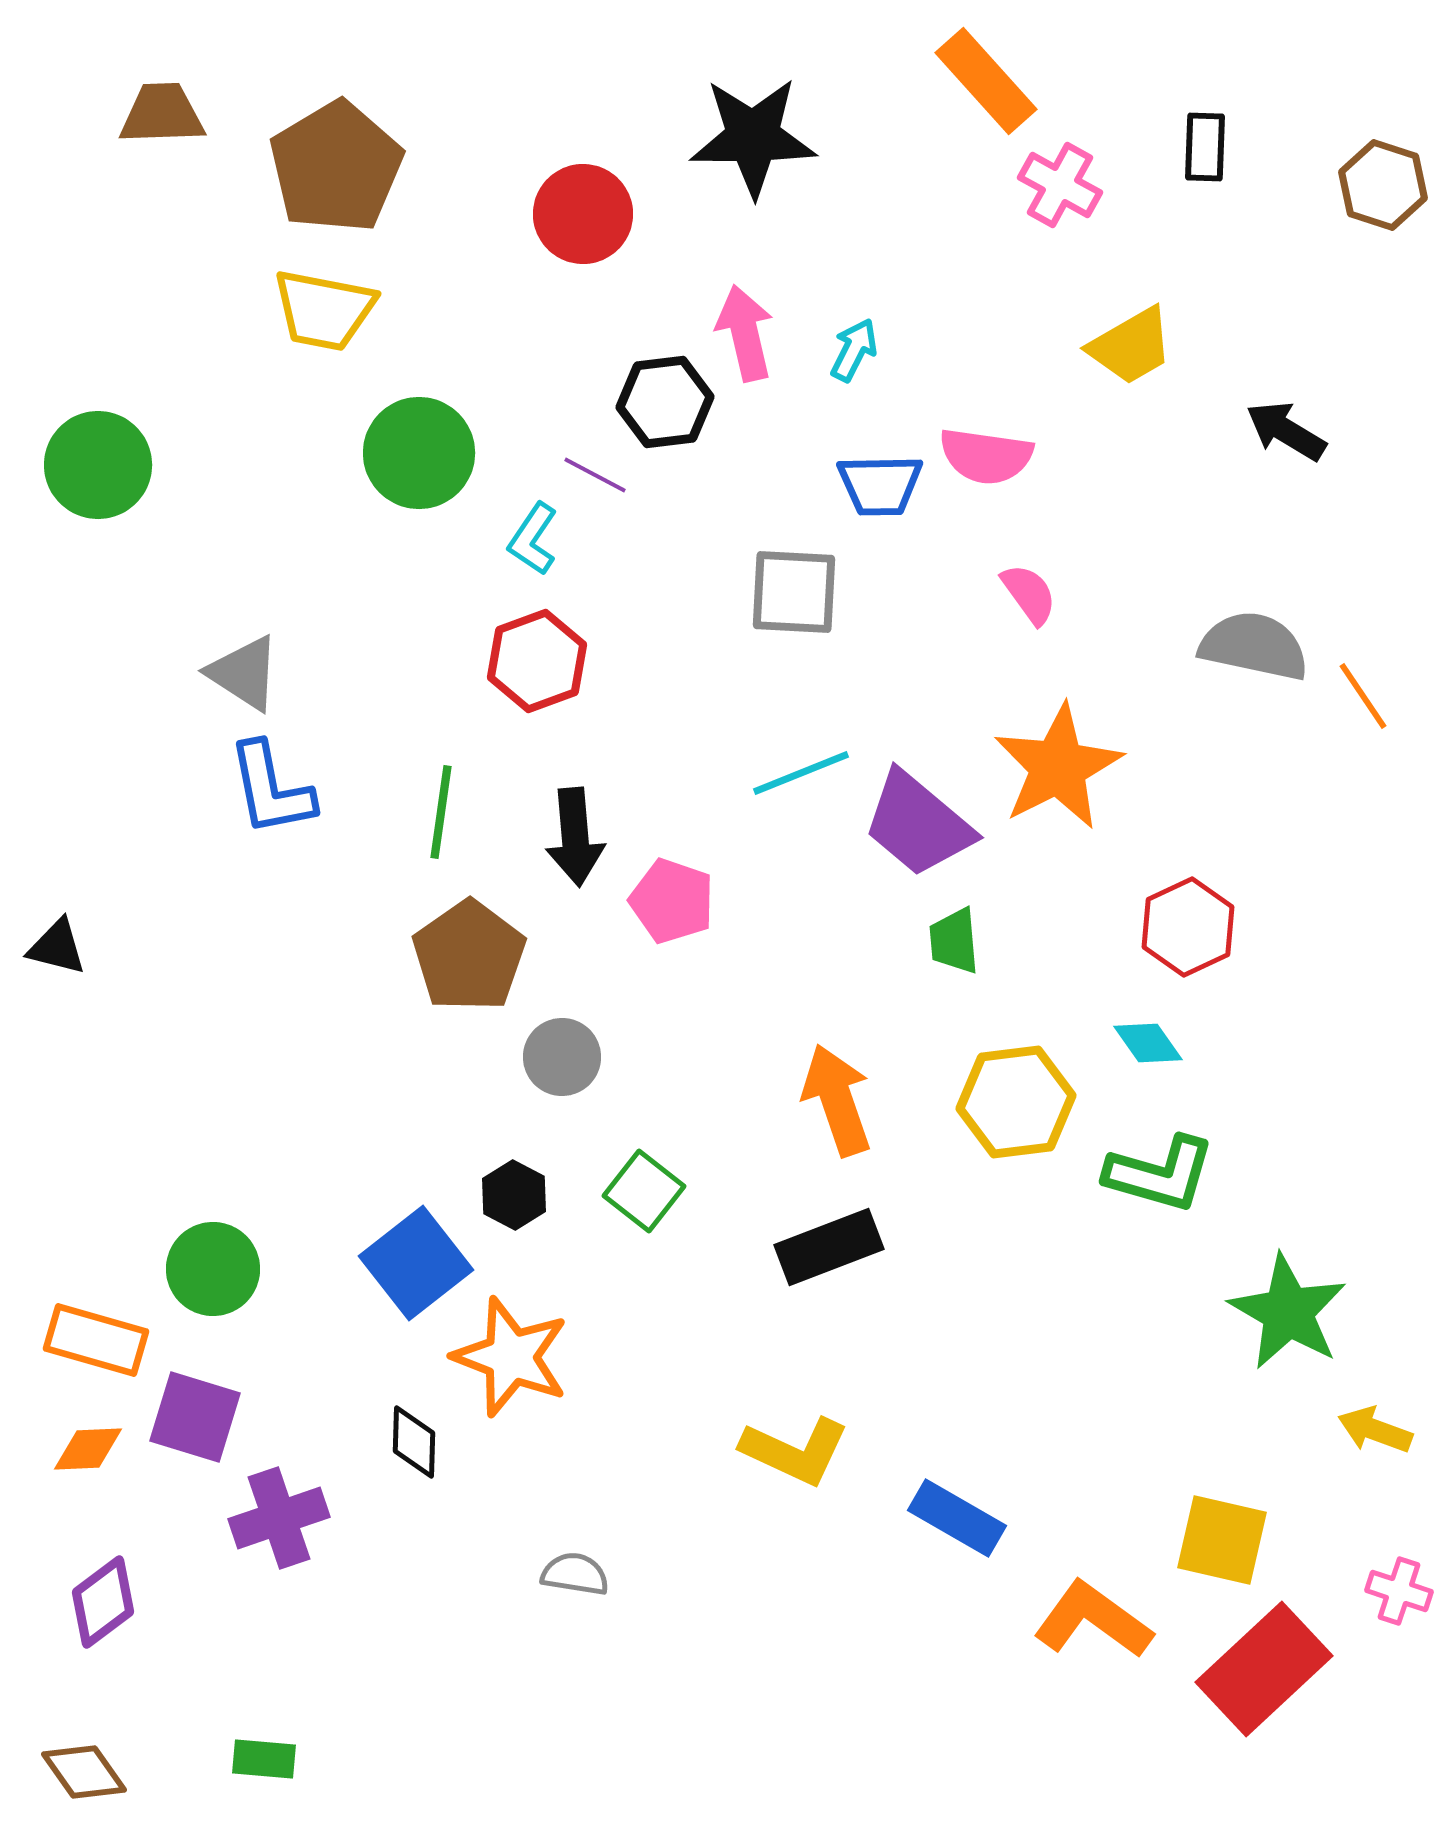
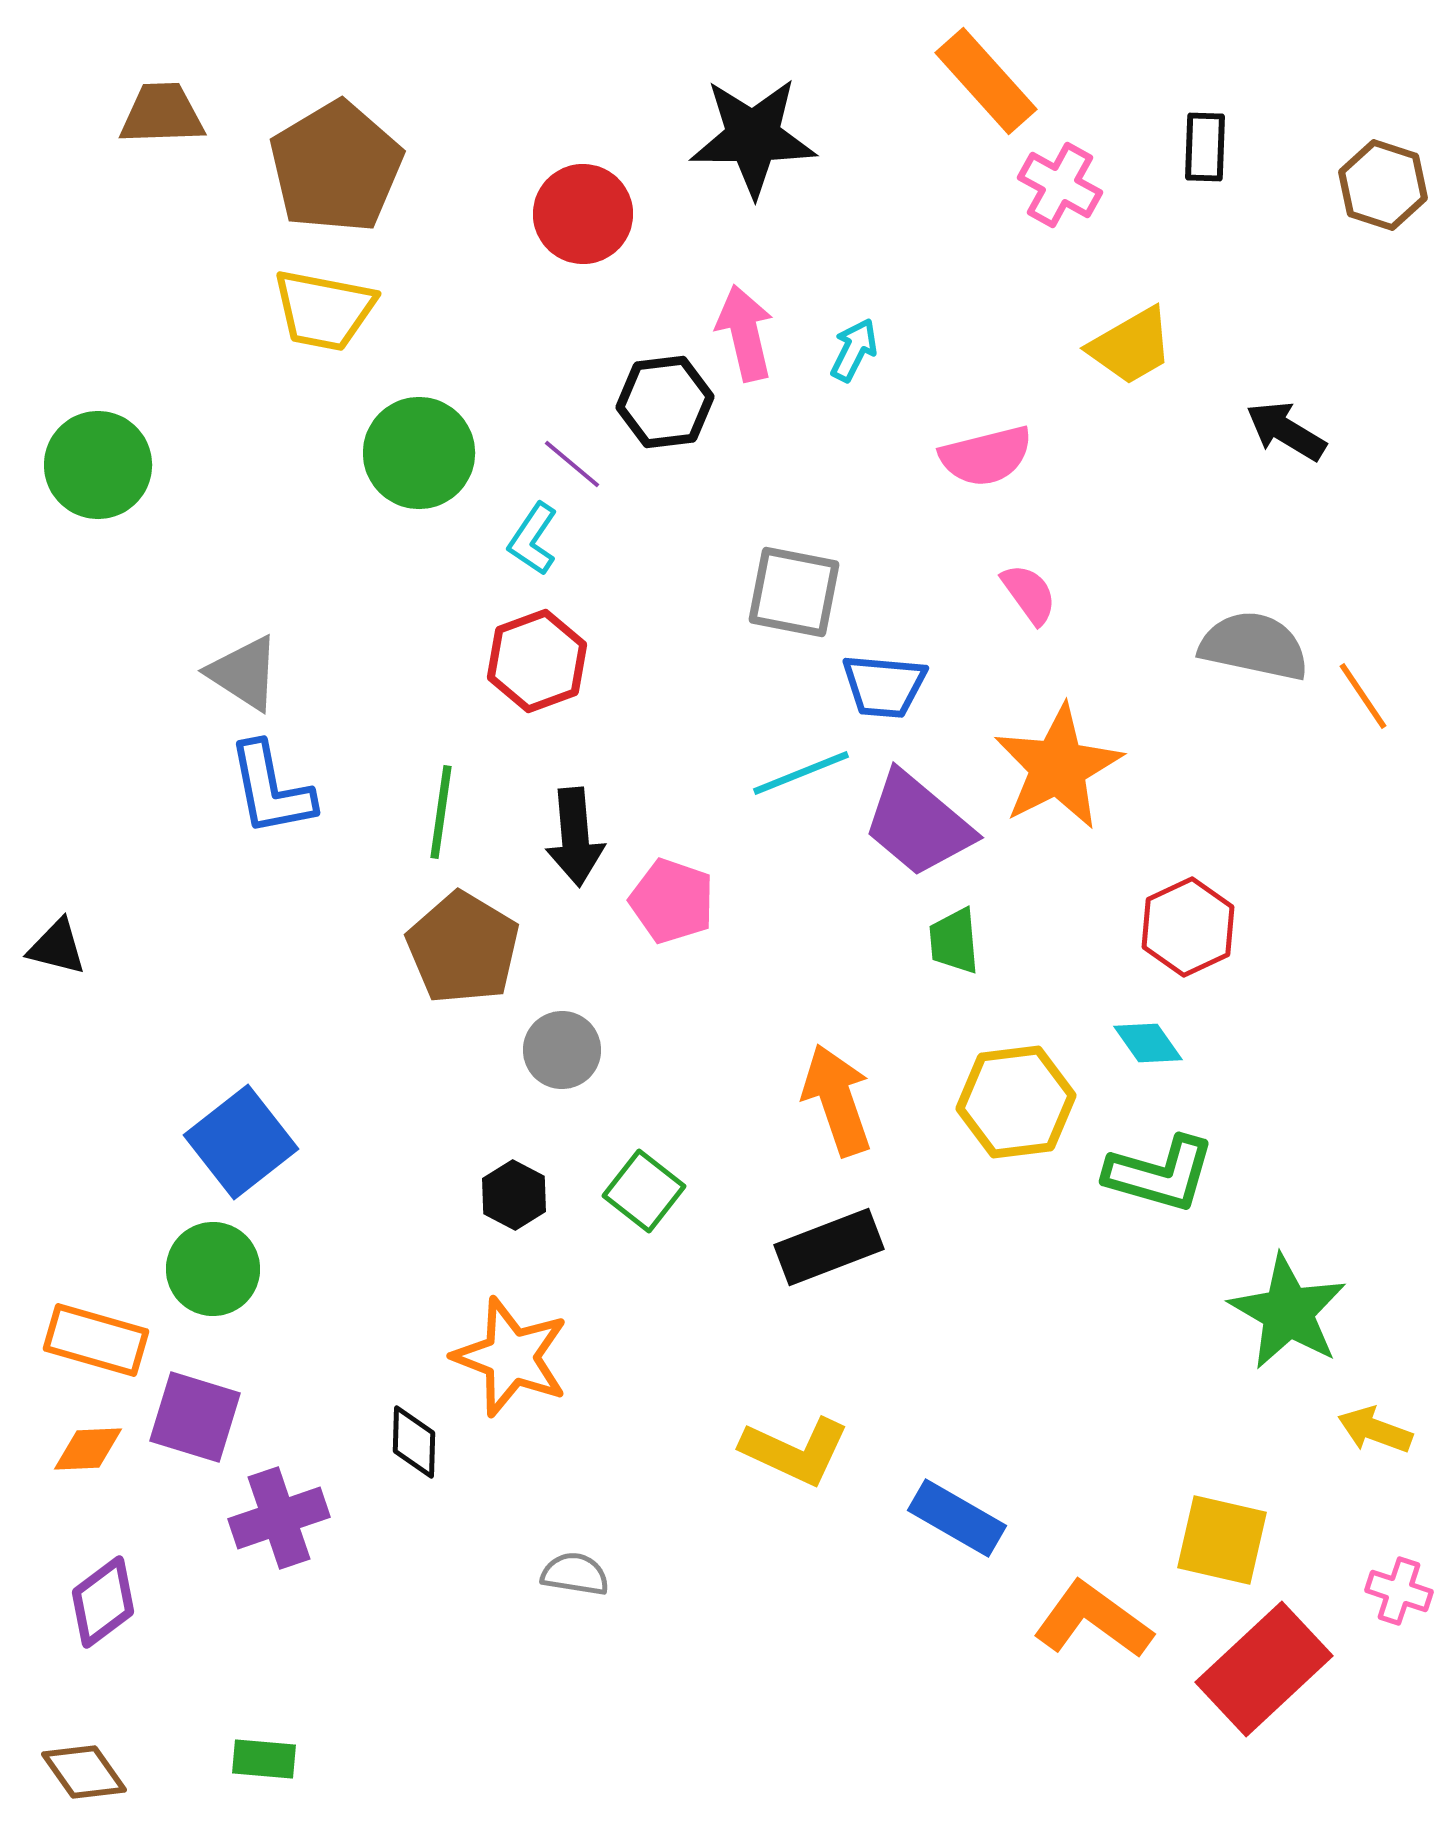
pink semicircle at (986, 456): rotated 22 degrees counterclockwise
purple line at (595, 475): moved 23 px left, 11 px up; rotated 12 degrees clockwise
blue trapezoid at (880, 485): moved 4 px right, 201 px down; rotated 6 degrees clockwise
gray square at (794, 592): rotated 8 degrees clockwise
brown pentagon at (469, 956): moved 6 px left, 8 px up; rotated 6 degrees counterclockwise
gray circle at (562, 1057): moved 7 px up
blue square at (416, 1263): moved 175 px left, 121 px up
